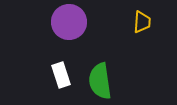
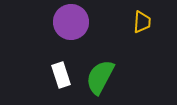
purple circle: moved 2 px right
green semicircle: moved 4 px up; rotated 36 degrees clockwise
